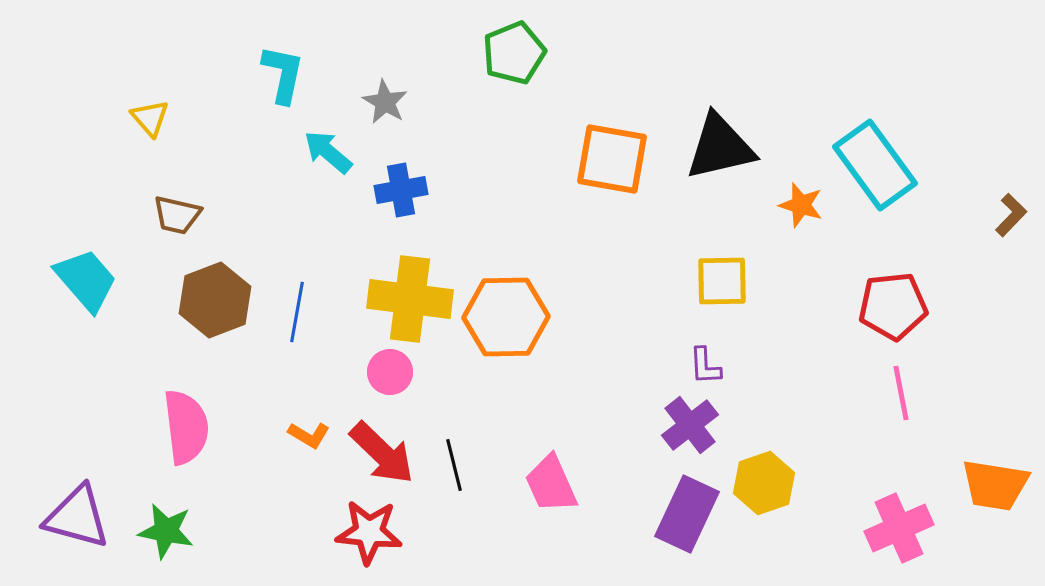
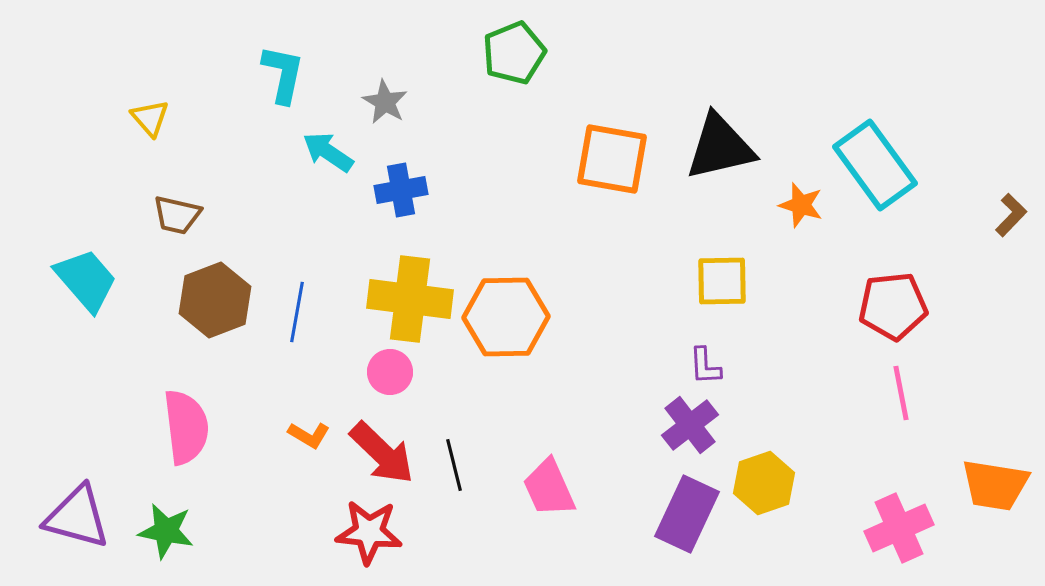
cyan arrow: rotated 6 degrees counterclockwise
pink trapezoid: moved 2 px left, 4 px down
